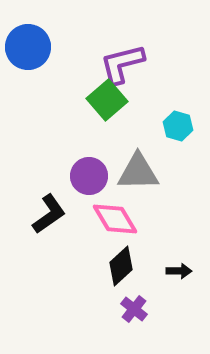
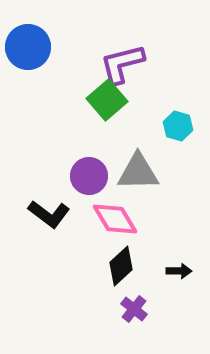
black L-shape: rotated 72 degrees clockwise
